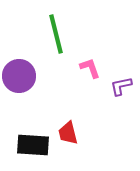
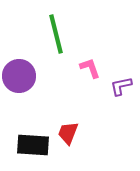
red trapezoid: rotated 35 degrees clockwise
